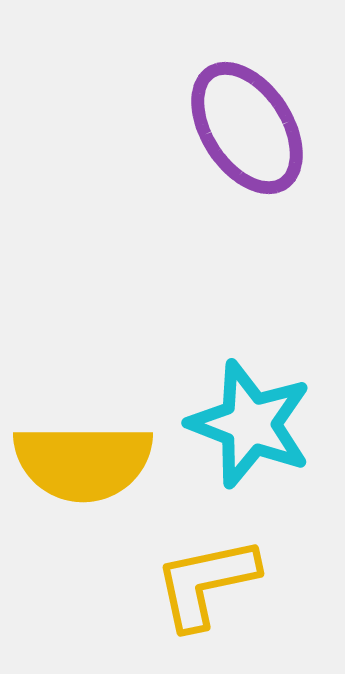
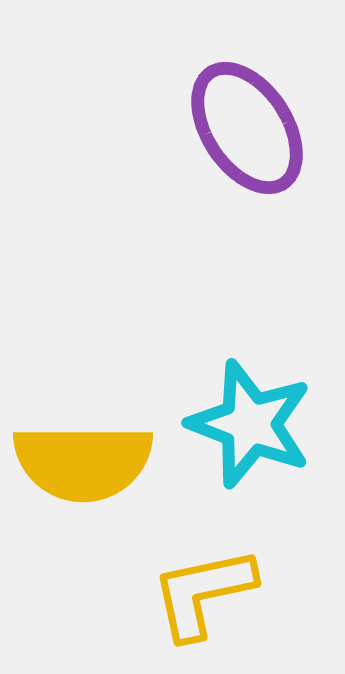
yellow L-shape: moved 3 px left, 10 px down
